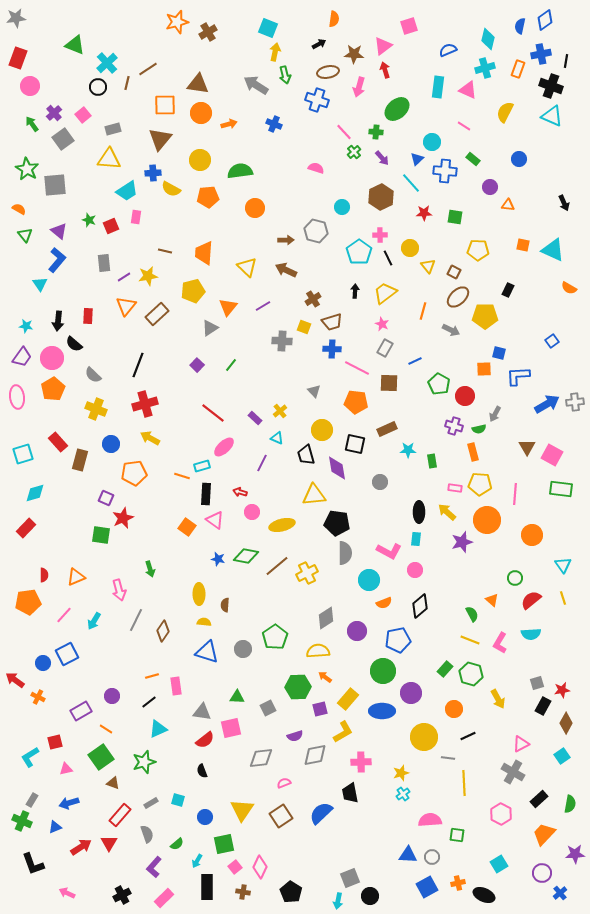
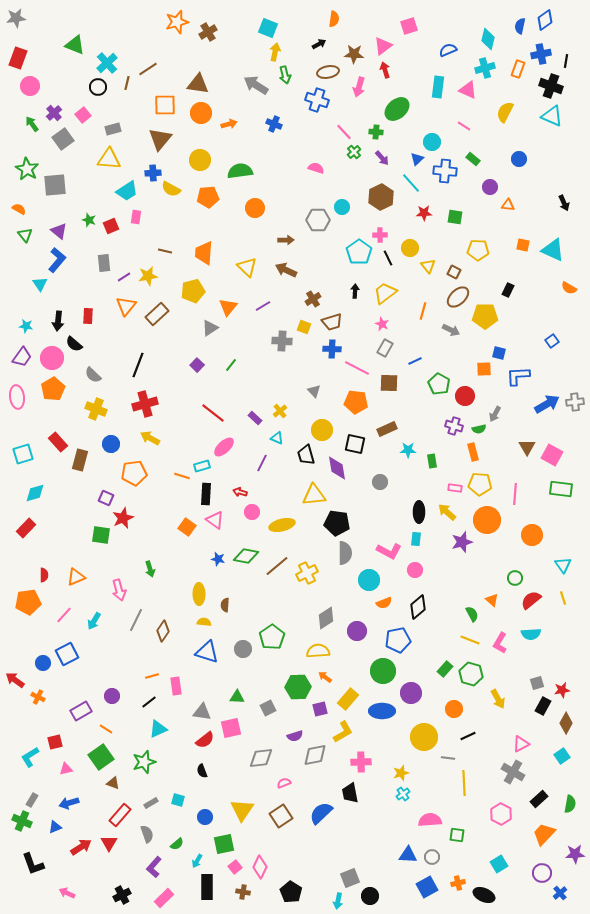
gray hexagon at (316, 231): moved 2 px right, 11 px up; rotated 15 degrees counterclockwise
black diamond at (420, 606): moved 2 px left, 1 px down
green pentagon at (275, 637): moved 3 px left
